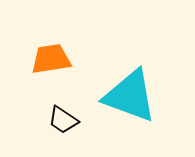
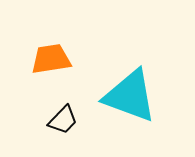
black trapezoid: rotated 80 degrees counterclockwise
